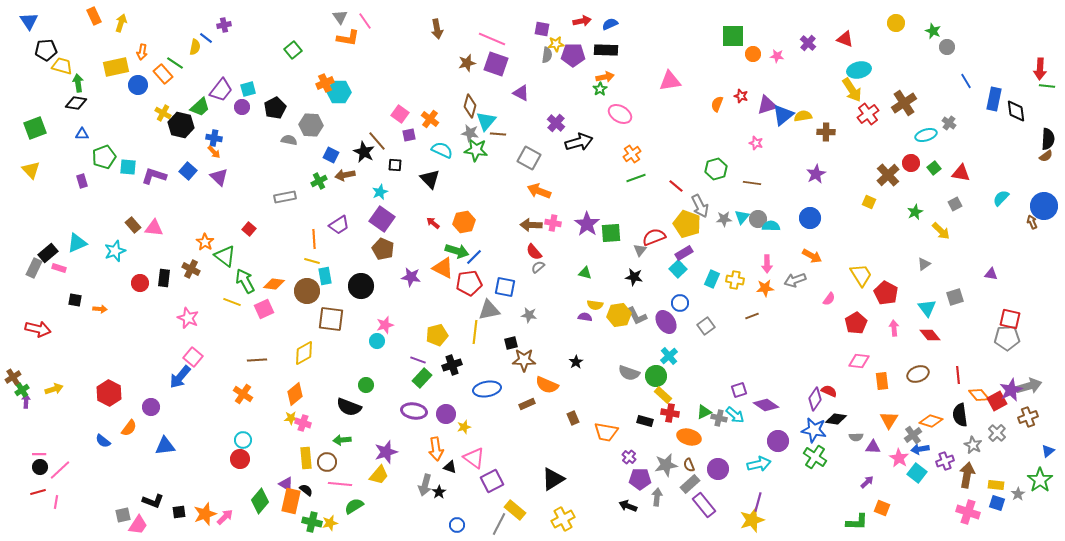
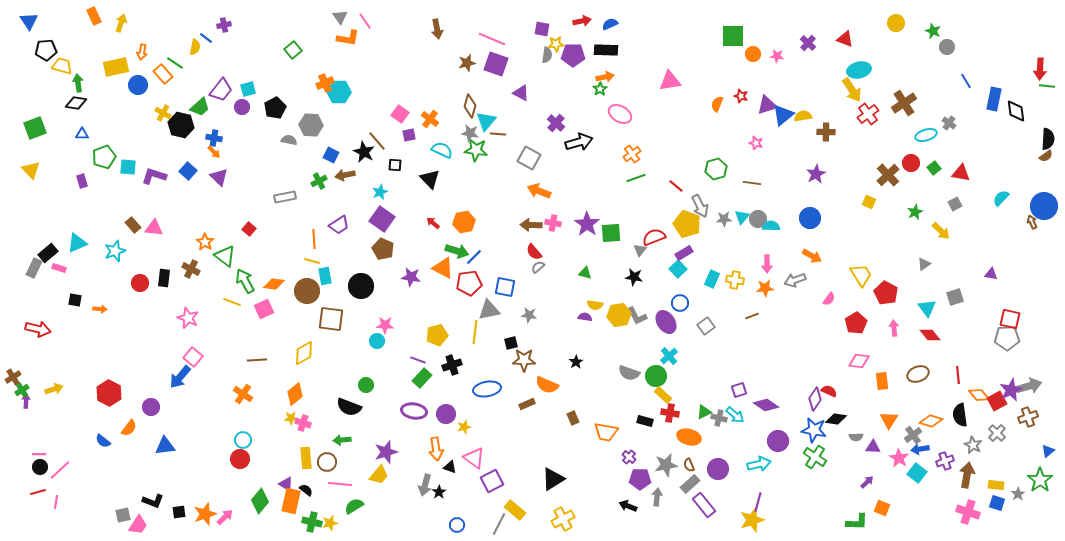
pink star at (385, 325): rotated 18 degrees clockwise
